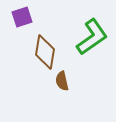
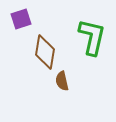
purple square: moved 1 px left, 2 px down
green L-shape: rotated 42 degrees counterclockwise
